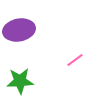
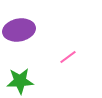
pink line: moved 7 px left, 3 px up
